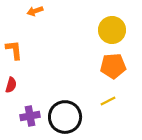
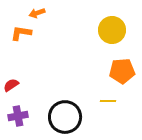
orange arrow: moved 2 px right, 2 px down
orange L-shape: moved 7 px right, 17 px up; rotated 75 degrees counterclockwise
orange pentagon: moved 9 px right, 5 px down
red semicircle: rotated 140 degrees counterclockwise
yellow line: rotated 28 degrees clockwise
purple cross: moved 12 px left
